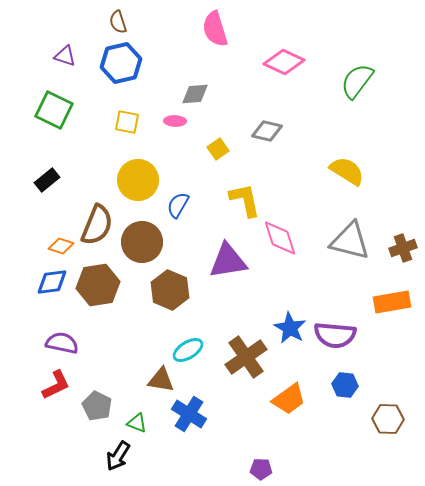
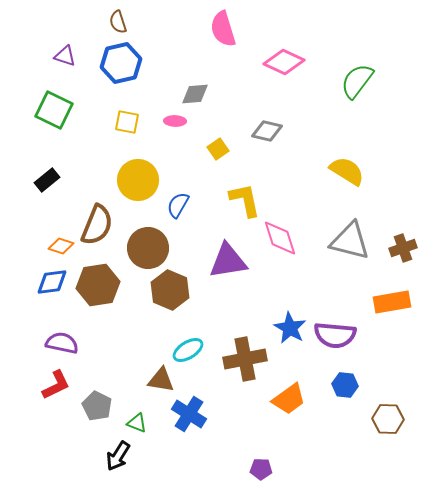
pink semicircle at (215, 29): moved 8 px right
brown circle at (142, 242): moved 6 px right, 6 px down
brown cross at (246, 357): moved 1 px left, 2 px down; rotated 24 degrees clockwise
